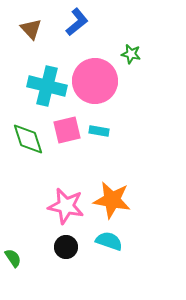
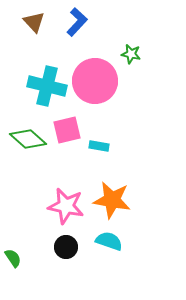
blue L-shape: rotated 8 degrees counterclockwise
brown triangle: moved 3 px right, 7 px up
cyan rectangle: moved 15 px down
green diamond: rotated 30 degrees counterclockwise
